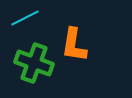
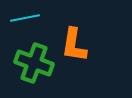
cyan line: rotated 16 degrees clockwise
